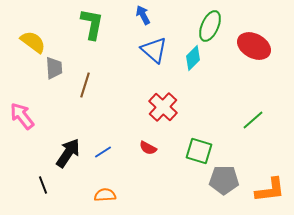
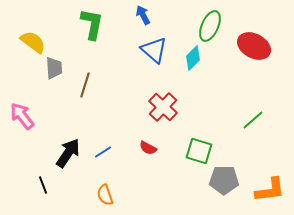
orange semicircle: rotated 105 degrees counterclockwise
